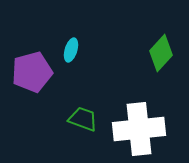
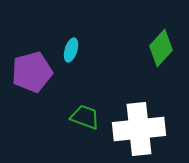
green diamond: moved 5 px up
green trapezoid: moved 2 px right, 2 px up
